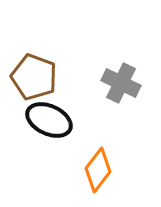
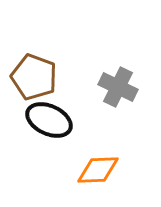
gray cross: moved 3 px left, 4 px down
orange diamond: rotated 51 degrees clockwise
